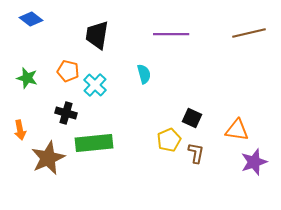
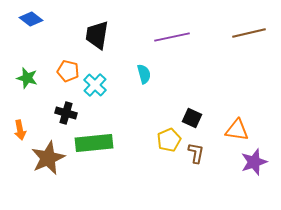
purple line: moved 1 px right, 3 px down; rotated 12 degrees counterclockwise
